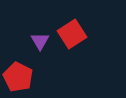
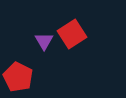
purple triangle: moved 4 px right
